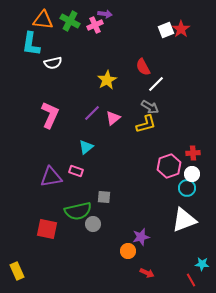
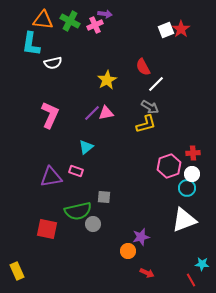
pink triangle: moved 7 px left, 5 px up; rotated 28 degrees clockwise
